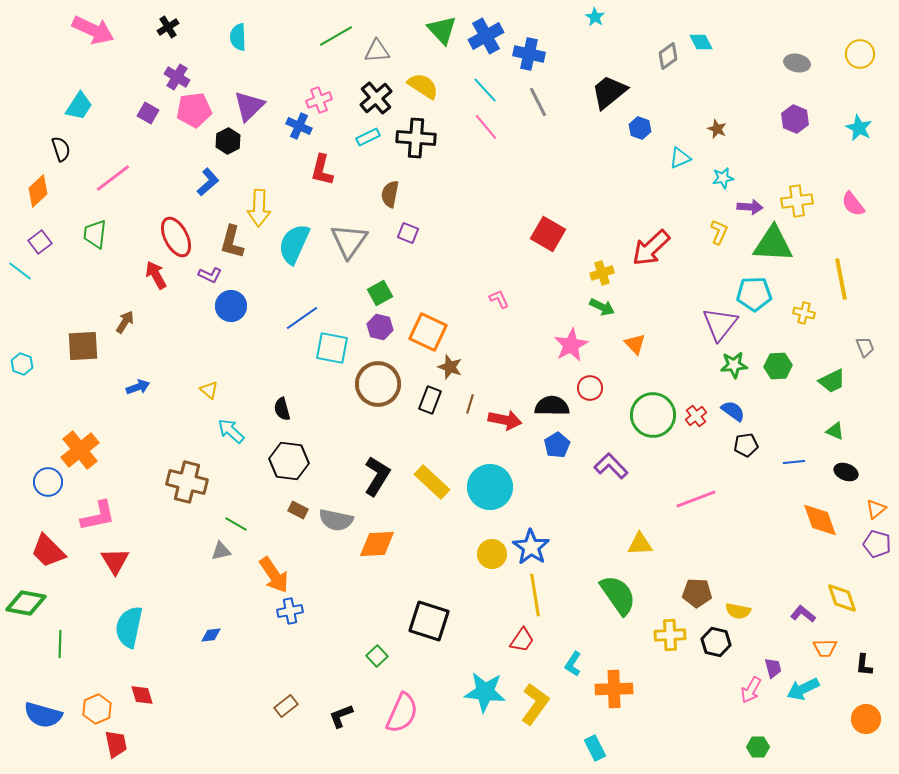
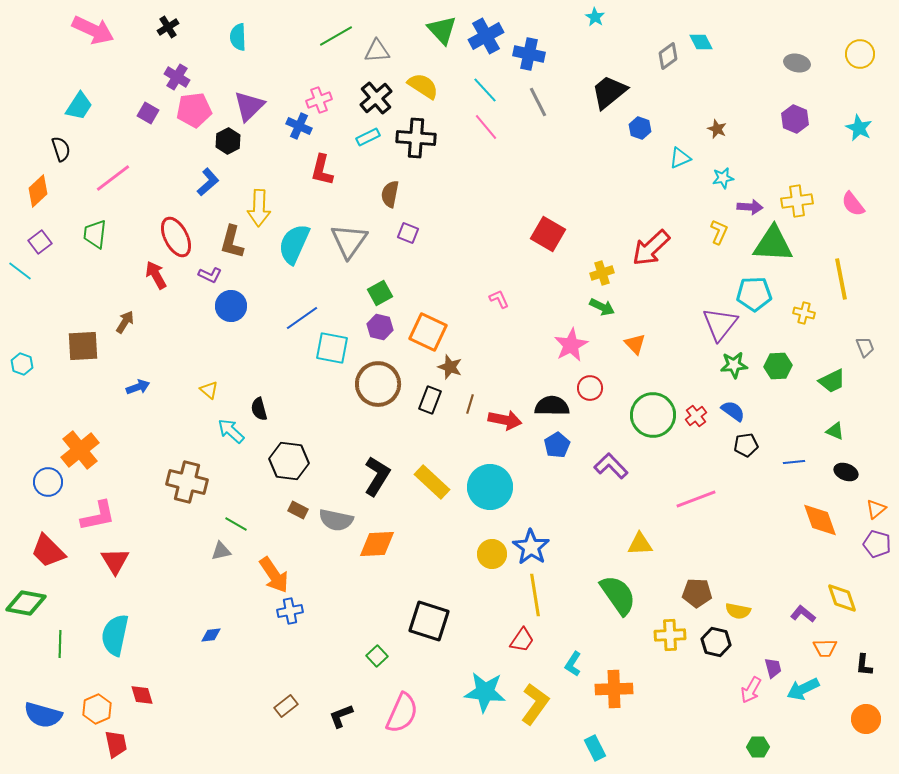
black semicircle at (282, 409): moved 23 px left
cyan semicircle at (129, 627): moved 14 px left, 8 px down
